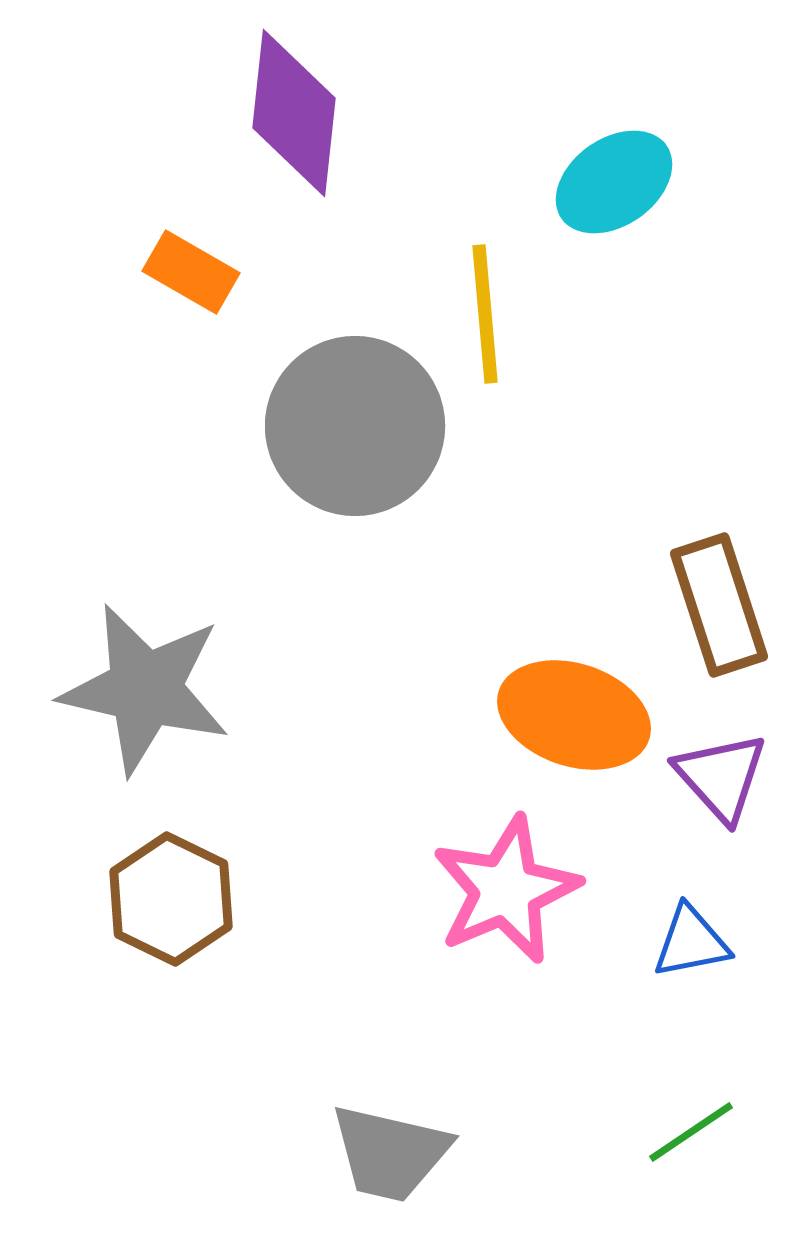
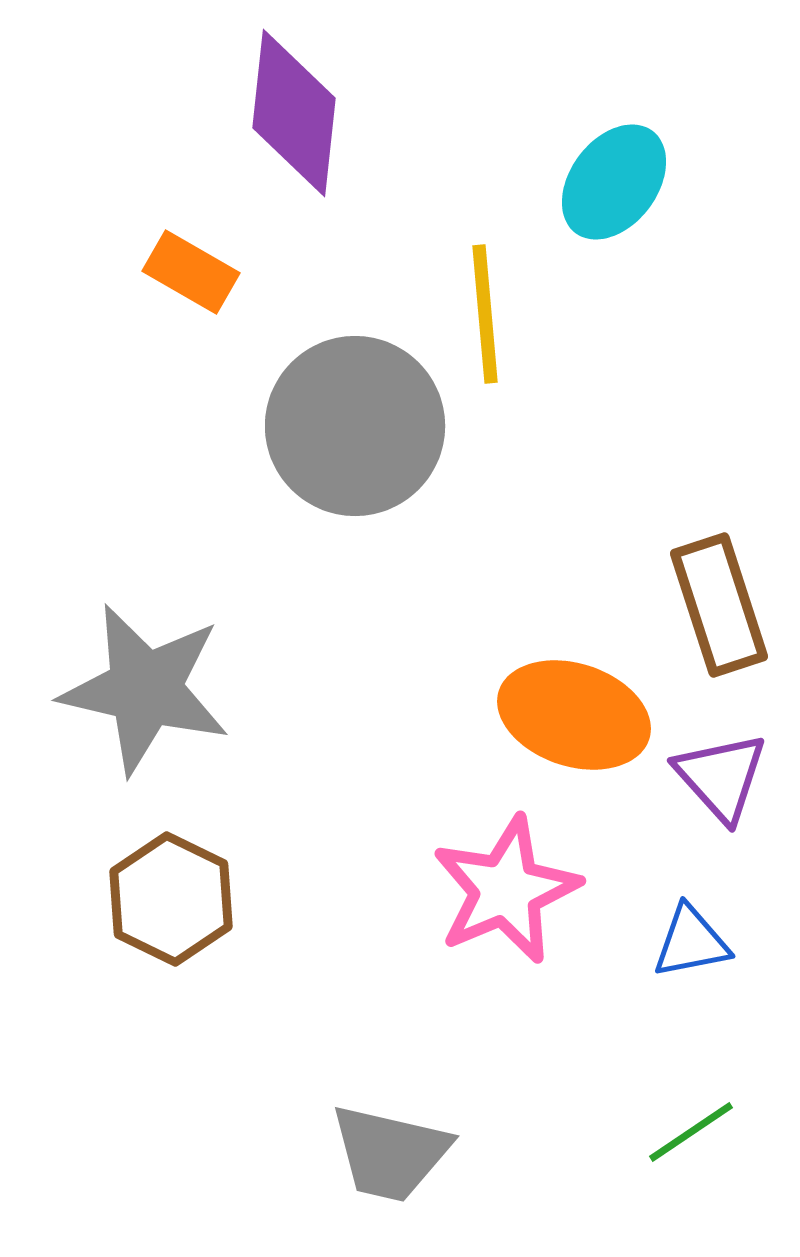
cyan ellipse: rotated 18 degrees counterclockwise
